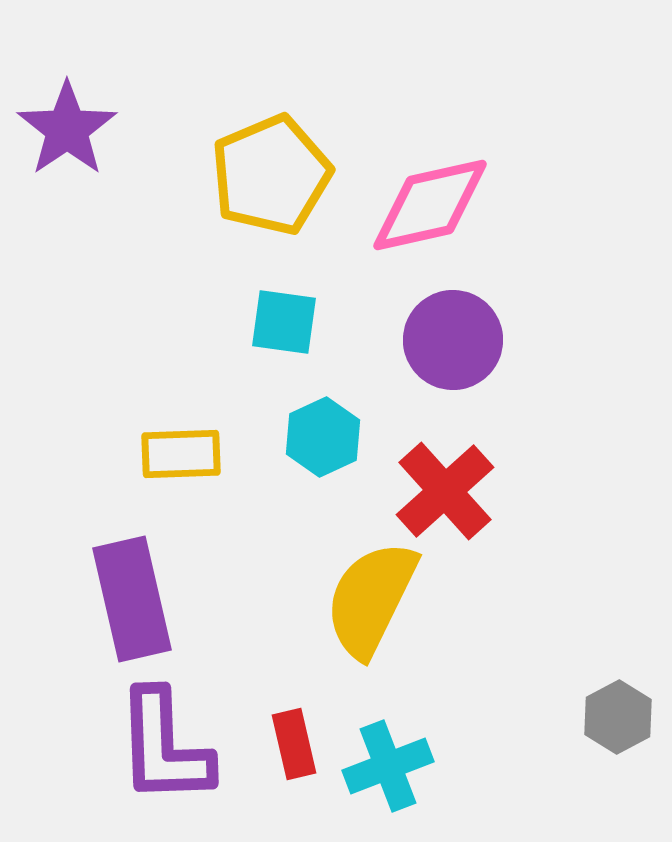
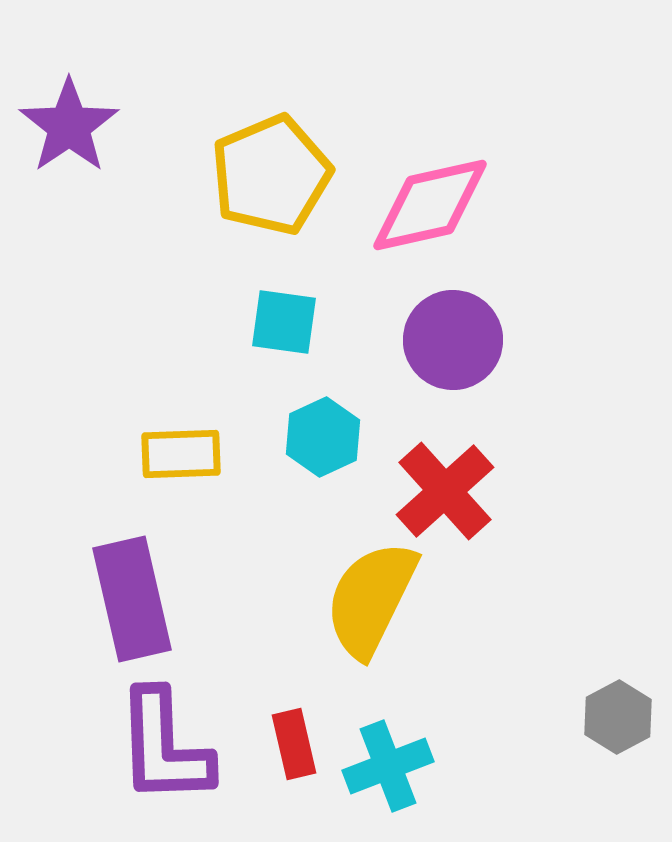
purple star: moved 2 px right, 3 px up
